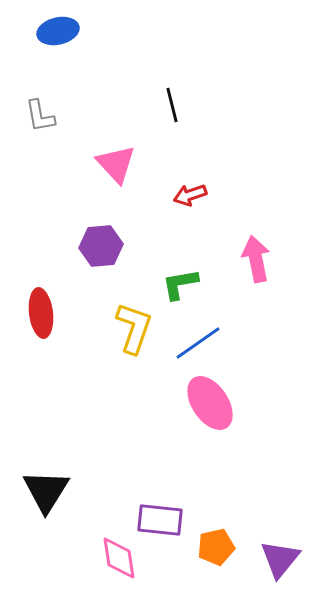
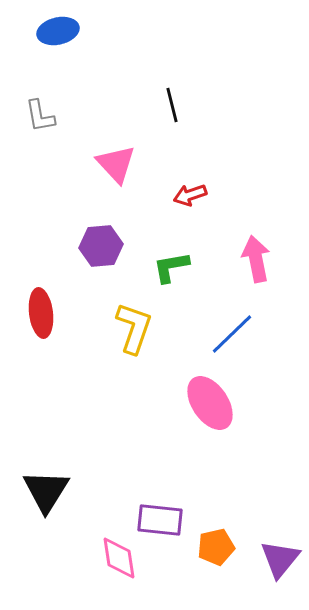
green L-shape: moved 9 px left, 17 px up
blue line: moved 34 px right, 9 px up; rotated 9 degrees counterclockwise
